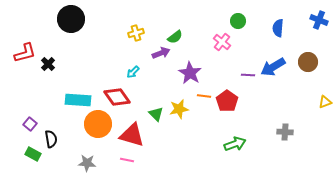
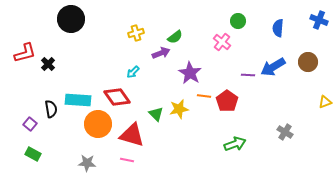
gray cross: rotated 28 degrees clockwise
black semicircle: moved 30 px up
